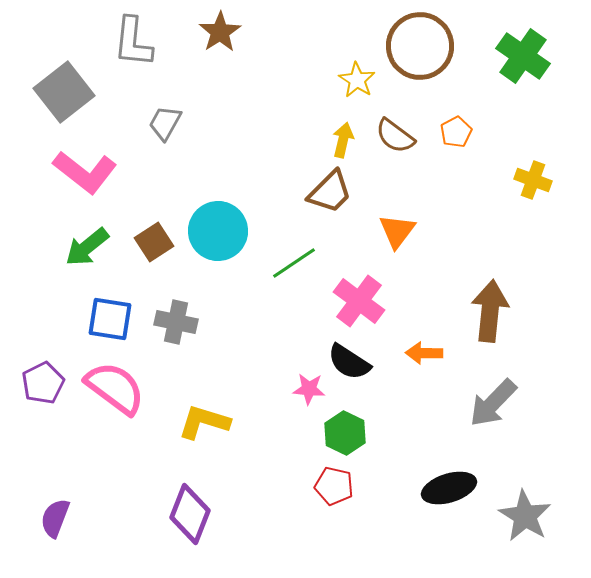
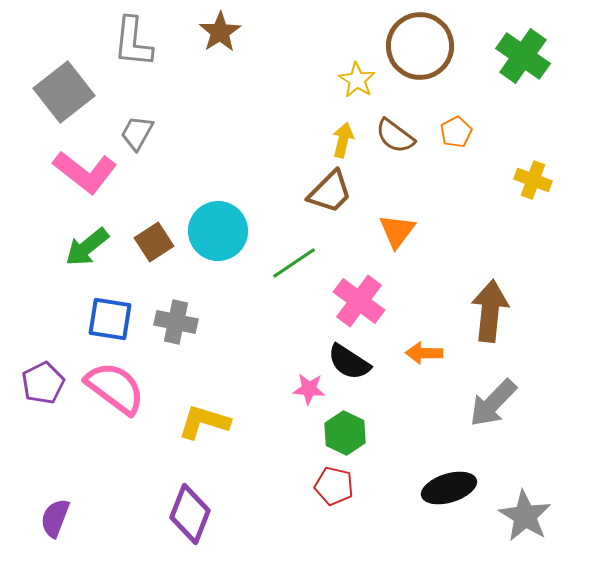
gray trapezoid: moved 28 px left, 10 px down
